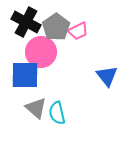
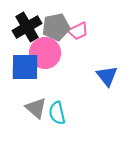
black cross: moved 1 px right, 5 px down; rotated 32 degrees clockwise
gray pentagon: rotated 24 degrees clockwise
pink circle: moved 4 px right, 1 px down
blue square: moved 8 px up
